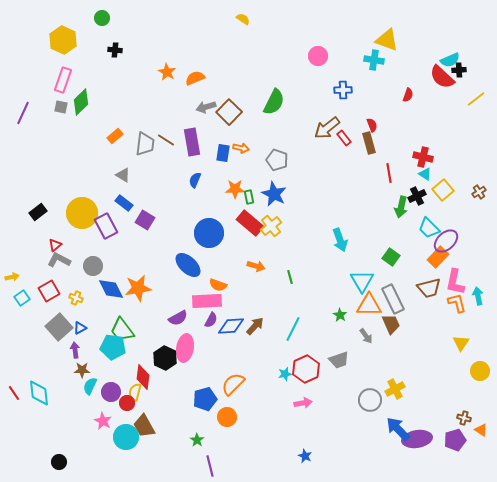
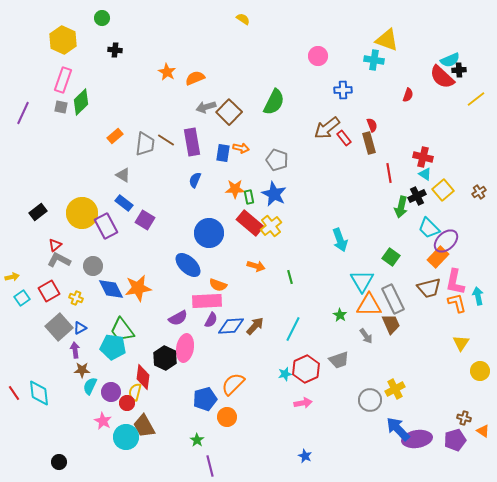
orange triangle at (481, 430): moved 2 px right, 1 px down
